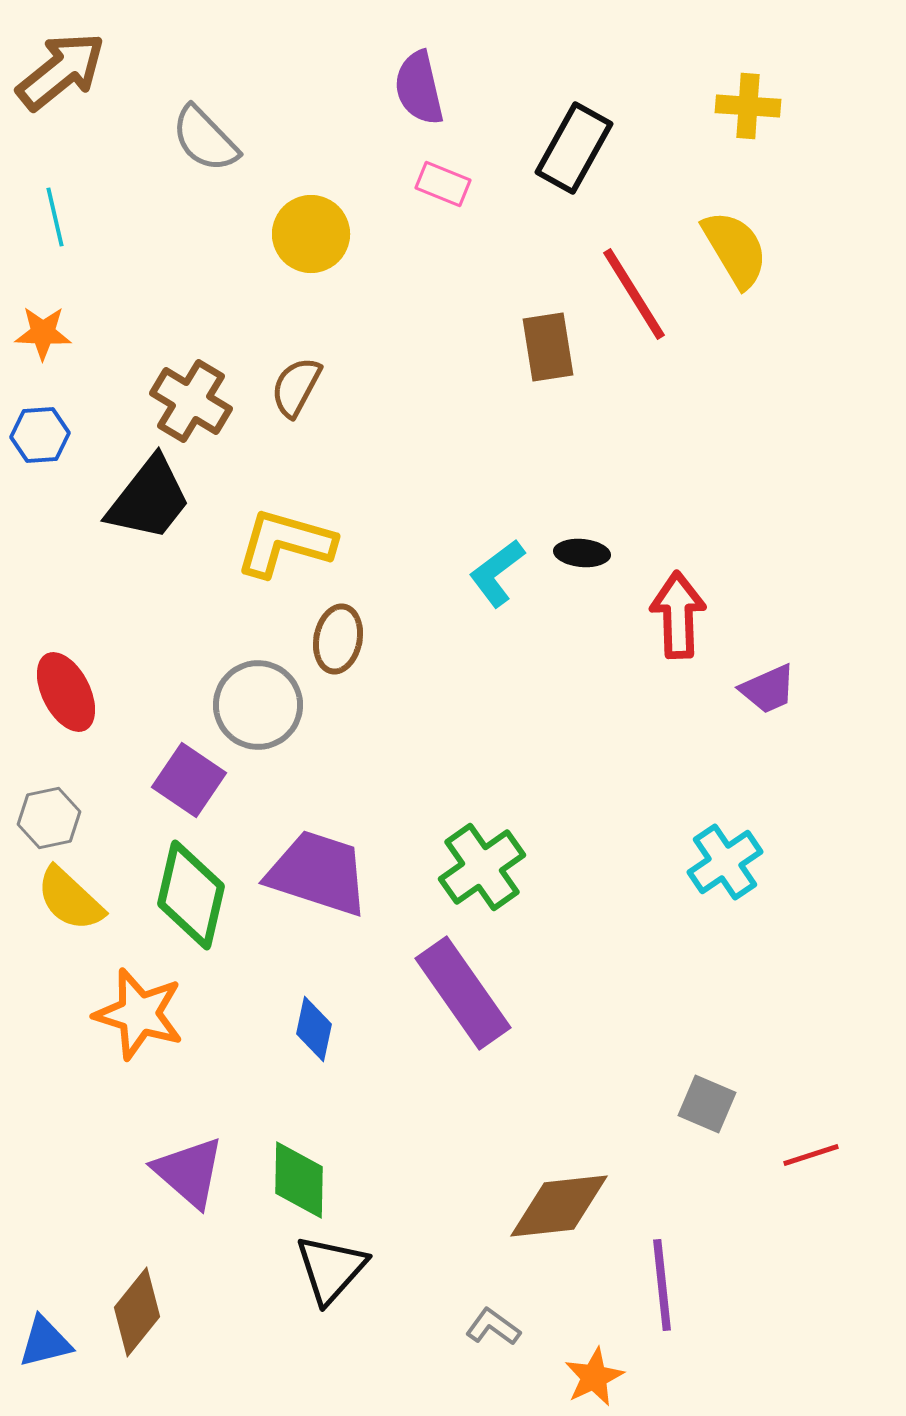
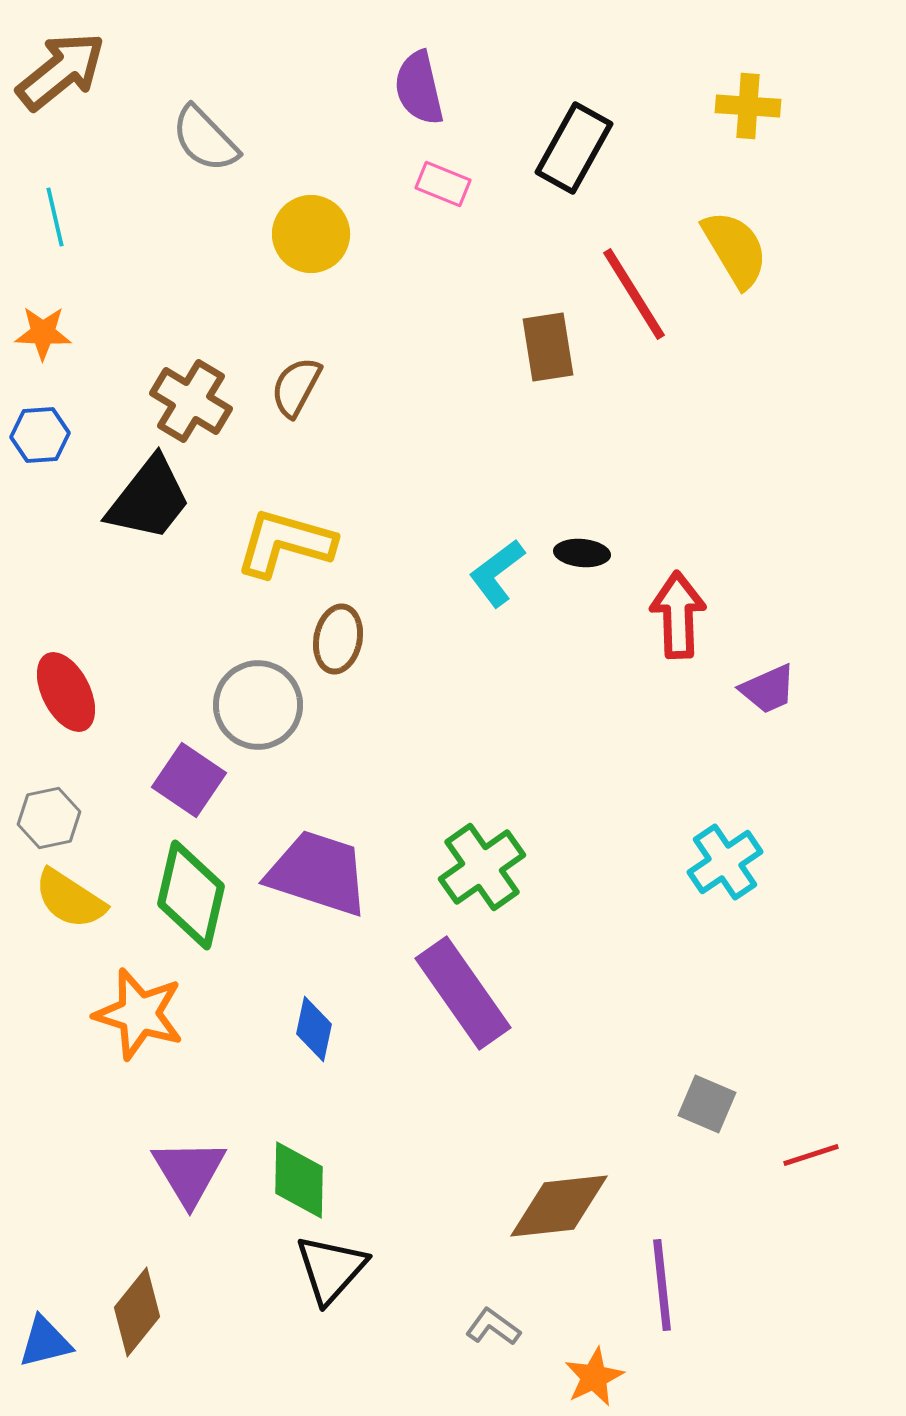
yellow semicircle at (70, 899): rotated 10 degrees counterclockwise
purple triangle at (189, 1172): rotated 18 degrees clockwise
